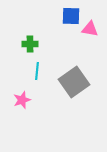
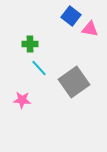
blue square: rotated 36 degrees clockwise
cyan line: moved 2 px right, 3 px up; rotated 48 degrees counterclockwise
pink star: rotated 24 degrees clockwise
